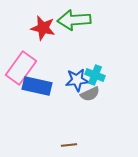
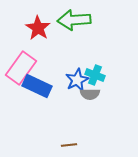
red star: moved 5 px left; rotated 20 degrees clockwise
blue star: rotated 20 degrees counterclockwise
blue rectangle: rotated 12 degrees clockwise
gray semicircle: rotated 24 degrees clockwise
